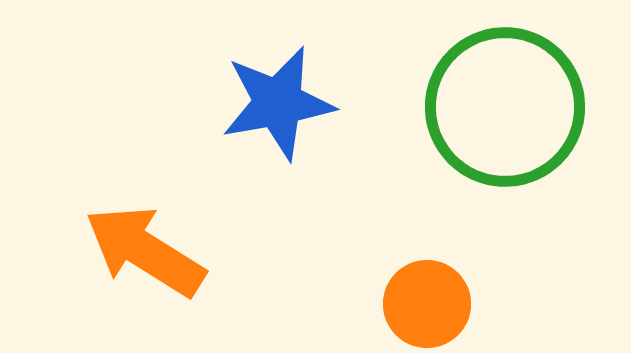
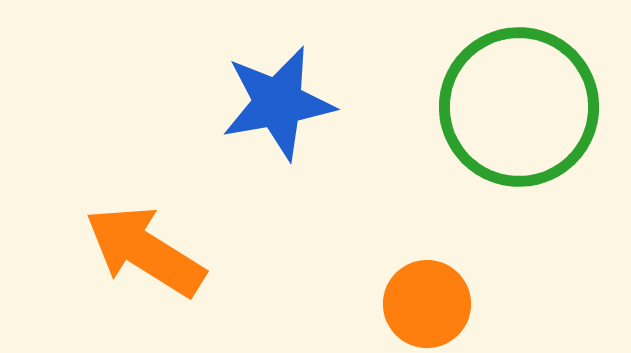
green circle: moved 14 px right
